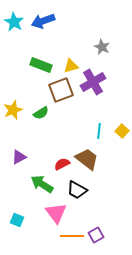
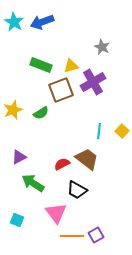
blue arrow: moved 1 px left, 1 px down
green arrow: moved 9 px left, 1 px up
